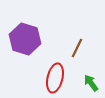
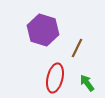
purple hexagon: moved 18 px right, 9 px up
green arrow: moved 4 px left
